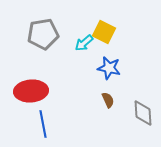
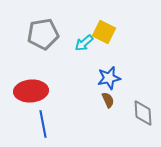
blue star: moved 10 px down; rotated 25 degrees counterclockwise
